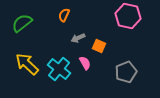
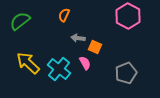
pink hexagon: rotated 15 degrees clockwise
green semicircle: moved 2 px left, 2 px up
gray arrow: rotated 32 degrees clockwise
orange square: moved 4 px left, 1 px down
yellow arrow: moved 1 px right, 1 px up
gray pentagon: moved 1 px down
